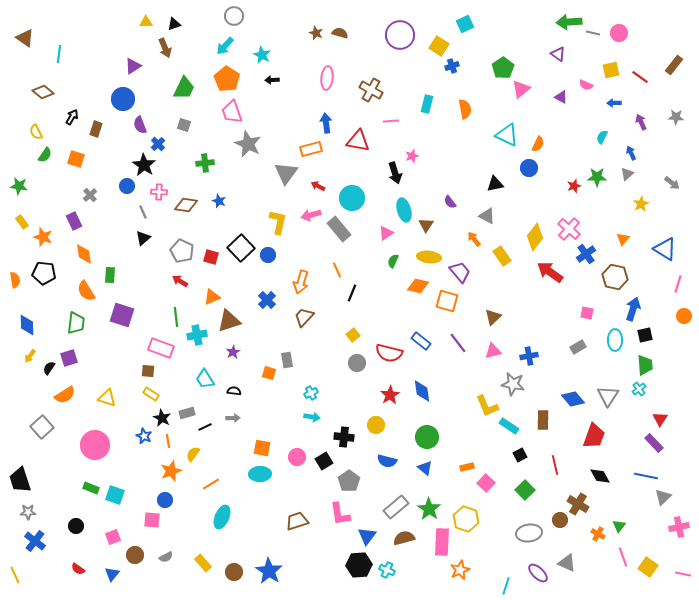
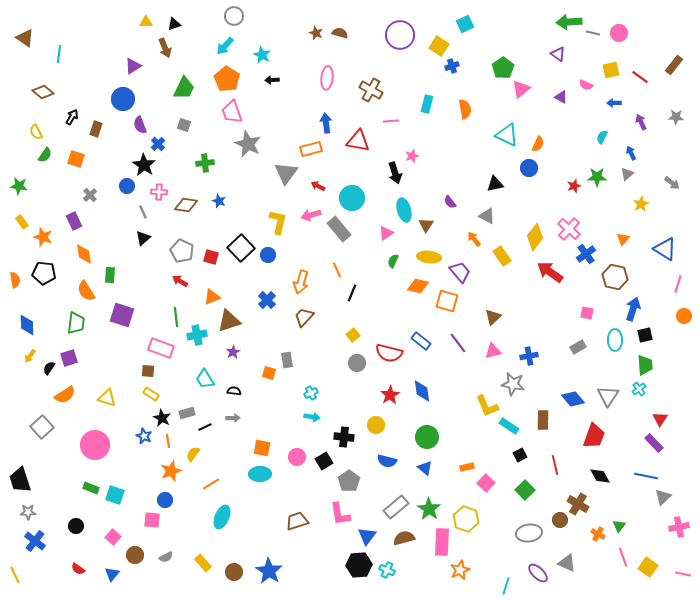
pink square at (113, 537): rotated 28 degrees counterclockwise
